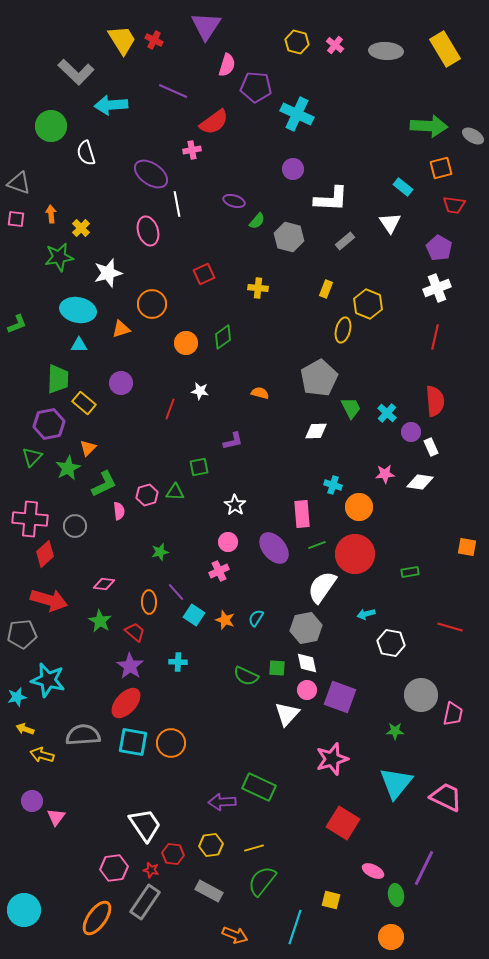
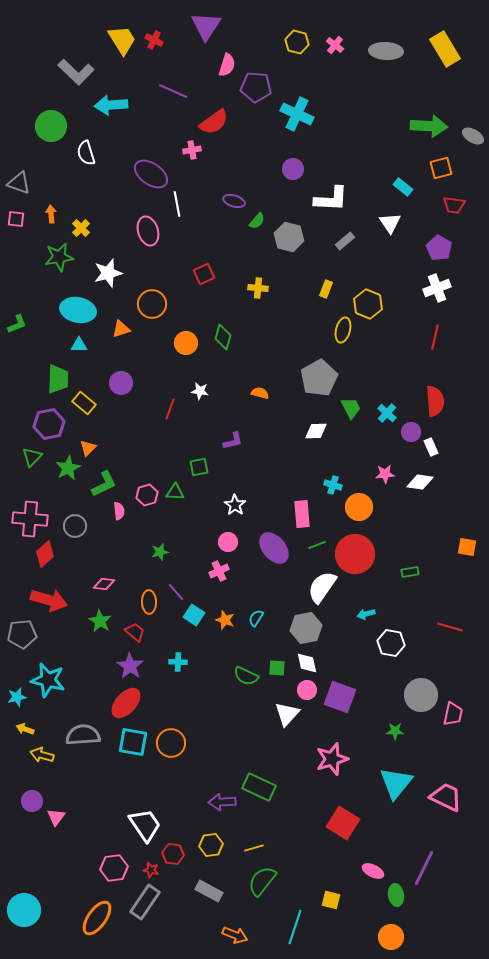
green diamond at (223, 337): rotated 40 degrees counterclockwise
